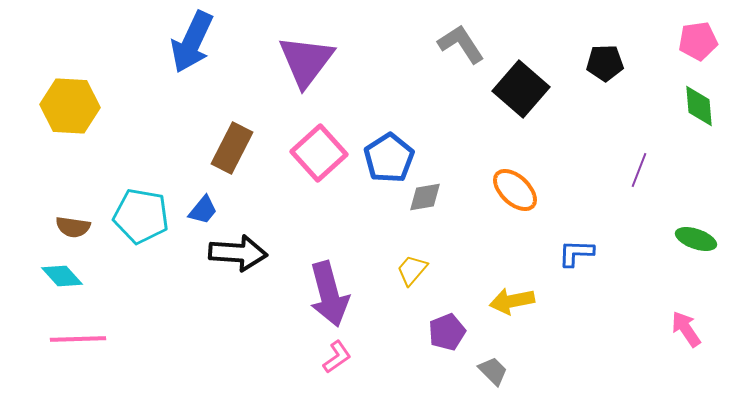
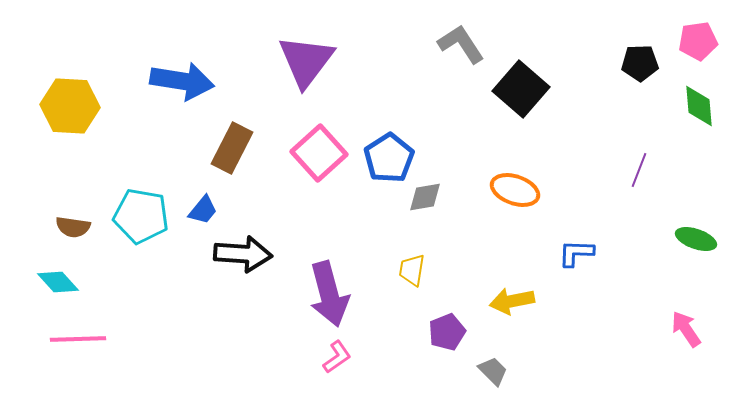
blue arrow: moved 10 px left, 39 px down; rotated 106 degrees counterclockwise
black pentagon: moved 35 px right
orange ellipse: rotated 24 degrees counterclockwise
black arrow: moved 5 px right, 1 px down
yellow trapezoid: rotated 32 degrees counterclockwise
cyan diamond: moved 4 px left, 6 px down
